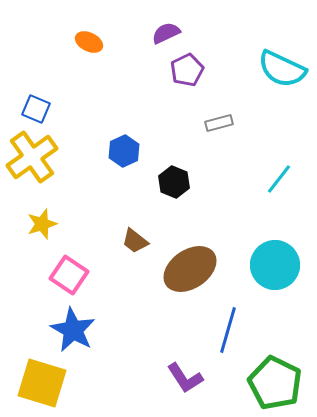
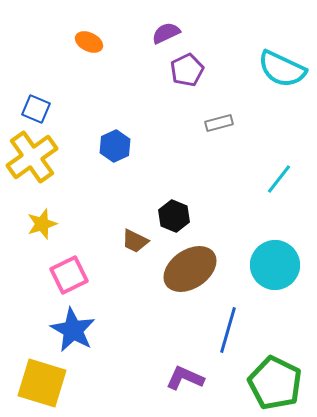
blue hexagon: moved 9 px left, 5 px up
black hexagon: moved 34 px down
brown trapezoid: rotated 12 degrees counterclockwise
pink square: rotated 30 degrees clockwise
purple L-shape: rotated 147 degrees clockwise
